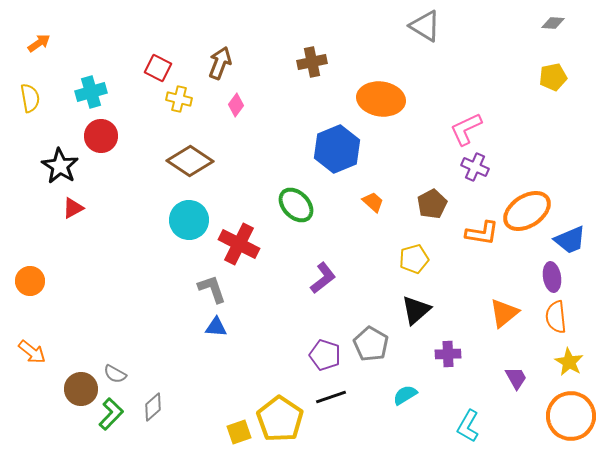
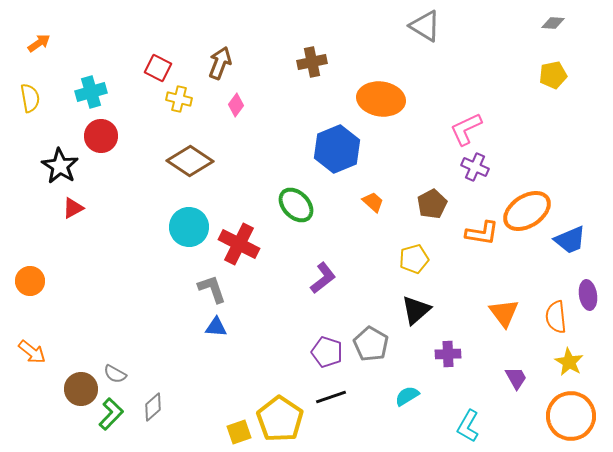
yellow pentagon at (553, 77): moved 2 px up
cyan circle at (189, 220): moved 7 px down
purple ellipse at (552, 277): moved 36 px right, 18 px down
orange triangle at (504, 313): rotated 28 degrees counterclockwise
purple pentagon at (325, 355): moved 2 px right, 3 px up
cyan semicircle at (405, 395): moved 2 px right, 1 px down
